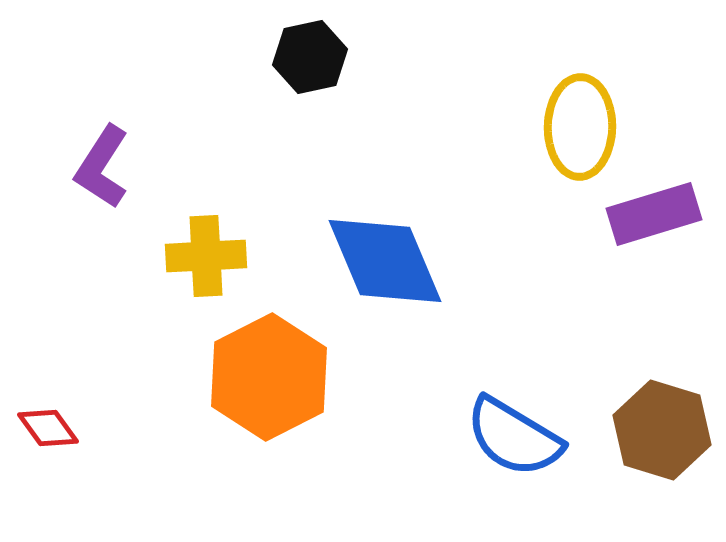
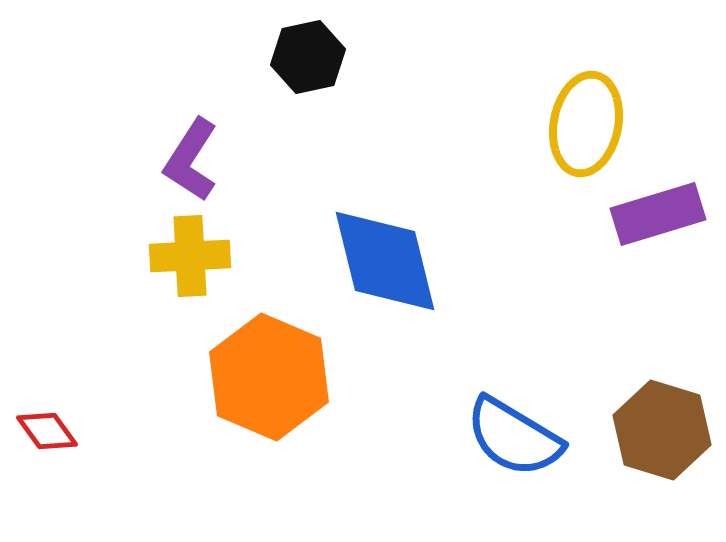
black hexagon: moved 2 px left
yellow ellipse: moved 6 px right, 3 px up; rotated 10 degrees clockwise
purple L-shape: moved 89 px right, 7 px up
purple rectangle: moved 4 px right
yellow cross: moved 16 px left
blue diamond: rotated 9 degrees clockwise
orange hexagon: rotated 10 degrees counterclockwise
red diamond: moved 1 px left, 3 px down
